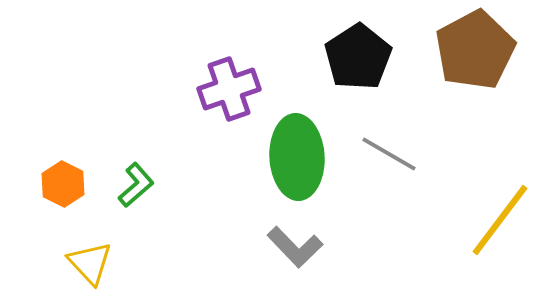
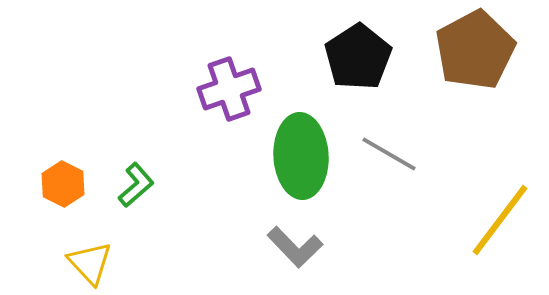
green ellipse: moved 4 px right, 1 px up
